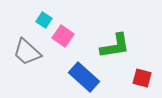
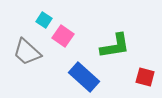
red square: moved 3 px right, 1 px up
